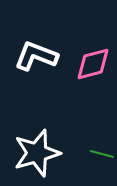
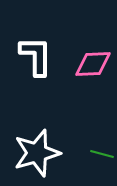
white L-shape: rotated 69 degrees clockwise
pink diamond: rotated 12 degrees clockwise
